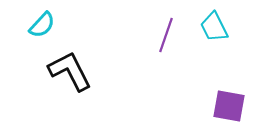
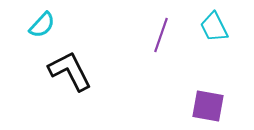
purple line: moved 5 px left
purple square: moved 21 px left
